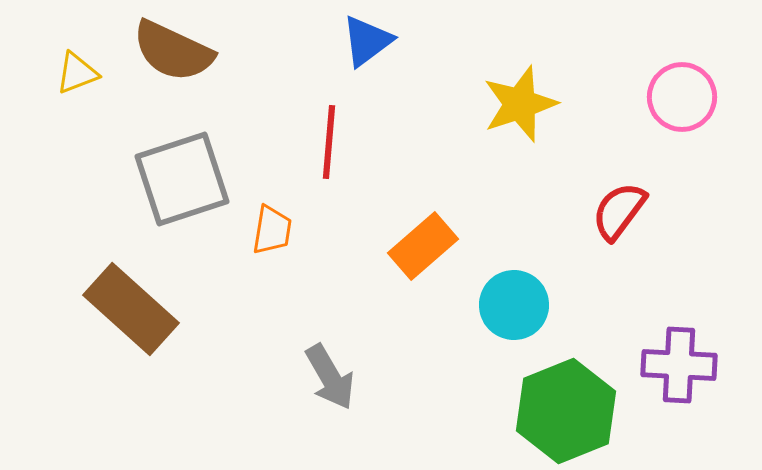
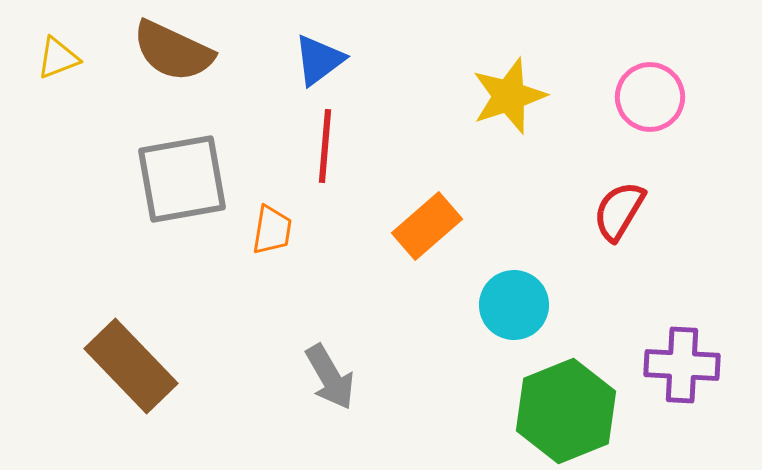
blue triangle: moved 48 px left, 19 px down
yellow triangle: moved 19 px left, 15 px up
pink circle: moved 32 px left
yellow star: moved 11 px left, 8 px up
red line: moved 4 px left, 4 px down
gray square: rotated 8 degrees clockwise
red semicircle: rotated 6 degrees counterclockwise
orange rectangle: moved 4 px right, 20 px up
brown rectangle: moved 57 px down; rotated 4 degrees clockwise
purple cross: moved 3 px right
